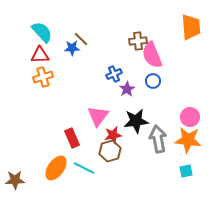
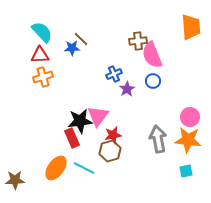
black star: moved 56 px left
